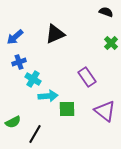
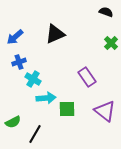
cyan arrow: moved 2 px left, 2 px down
